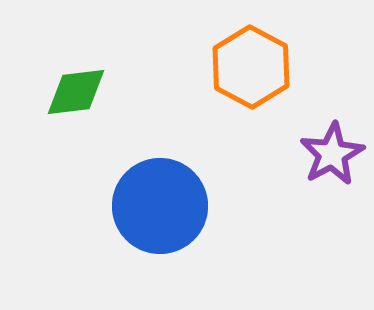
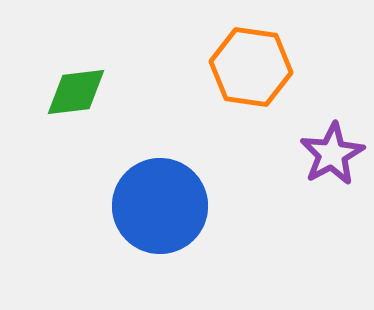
orange hexagon: rotated 20 degrees counterclockwise
